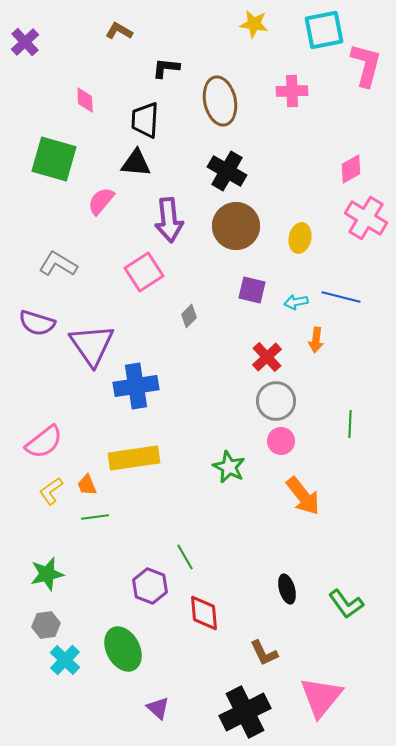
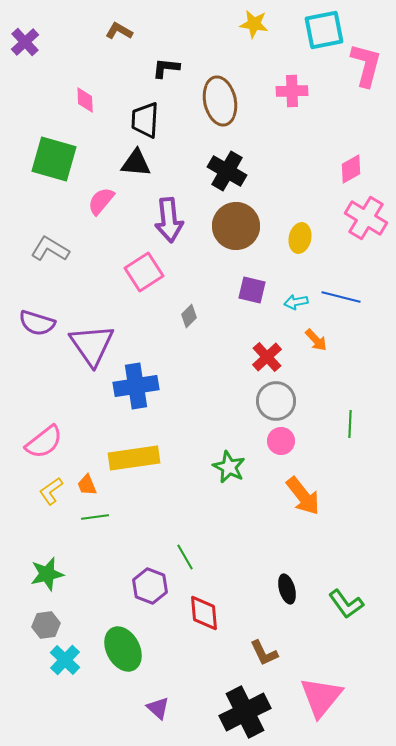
gray L-shape at (58, 264): moved 8 px left, 15 px up
orange arrow at (316, 340): rotated 50 degrees counterclockwise
